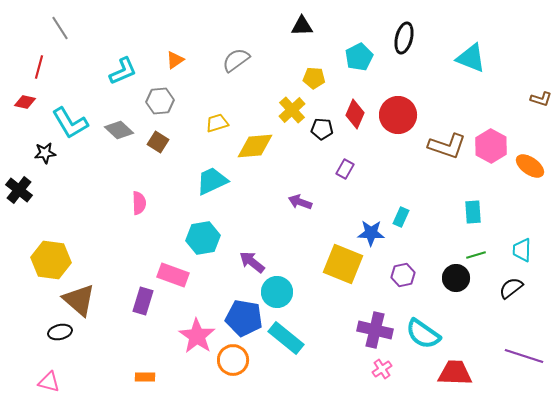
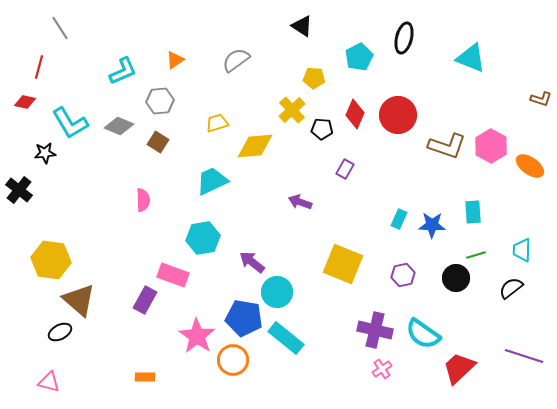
black triangle at (302, 26): rotated 35 degrees clockwise
gray diamond at (119, 130): moved 4 px up; rotated 20 degrees counterclockwise
pink semicircle at (139, 203): moved 4 px right, 3 px up
cyan rectangle at (401, 217): moved 2 px left, 2 px down
blue star at (371, 233): moved 61 px right, 8 px up
purple rectangle at (143, 301): moved 2 px right, 1 px up; rotated 12 degrees clockwise
black ellipse at (60, 332): rotated 15 degrees counterclockwise
red trapezoid at (455, 373): moved 4 px right, 5 px up; rotated 45 degrees counterclockwise
